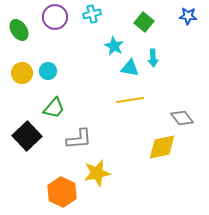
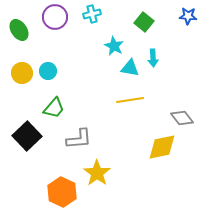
yellow star: rotated 24 degrees counterclockwise
